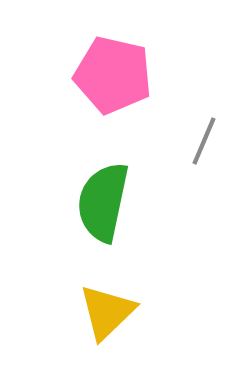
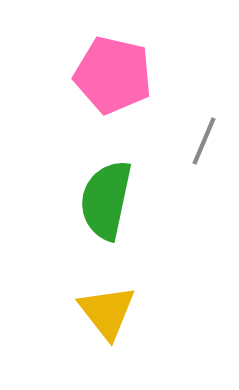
green semicircle: moved 3 px right, 2 px up
yellow triangle: rotated 24 degrees counterclockwise
